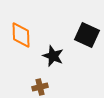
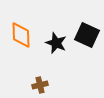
black star: moved 3 px right, 13 px up
brown cross: moved 2 px up
